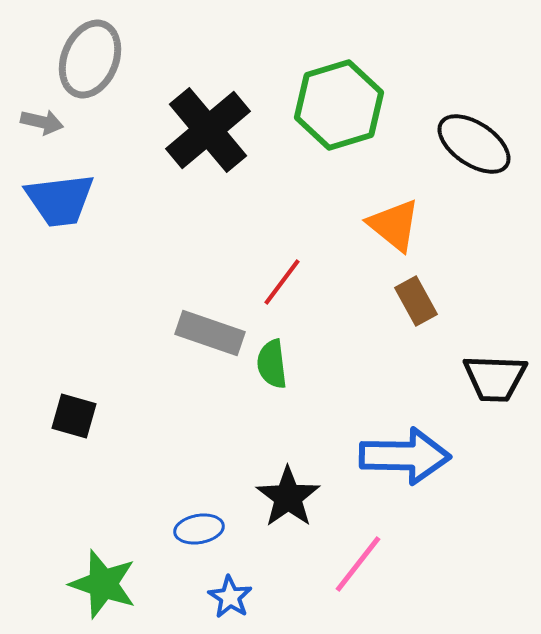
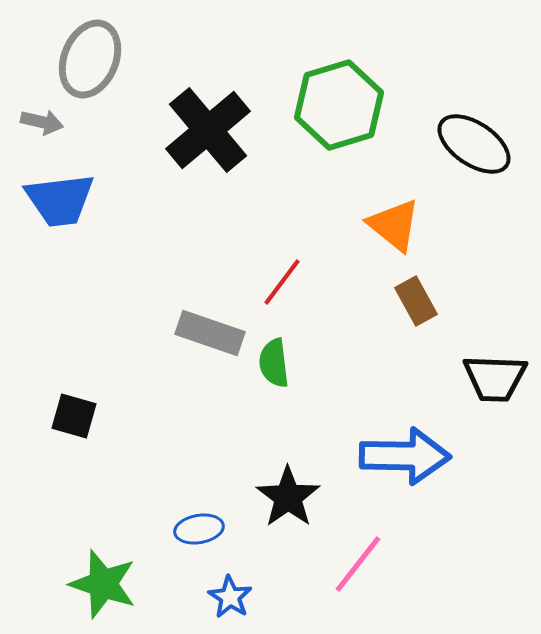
green semicircle: moved 2 px right, 1 px up
